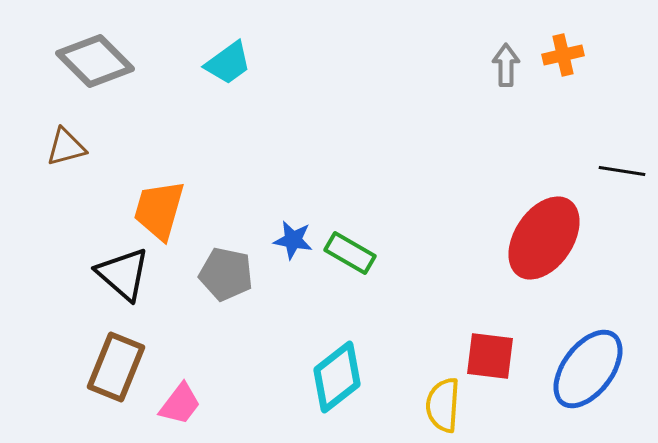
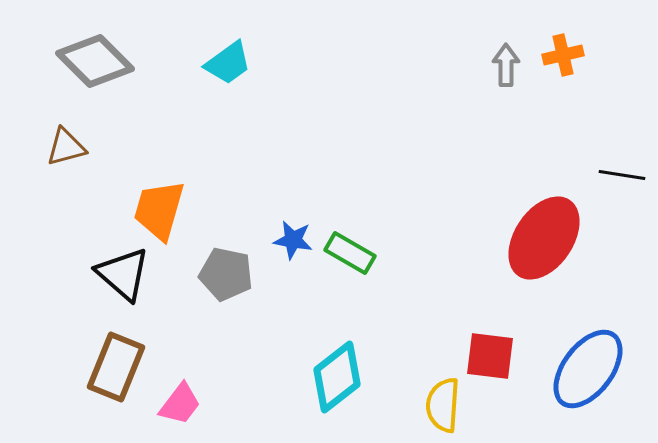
black line: moved 4 px down
